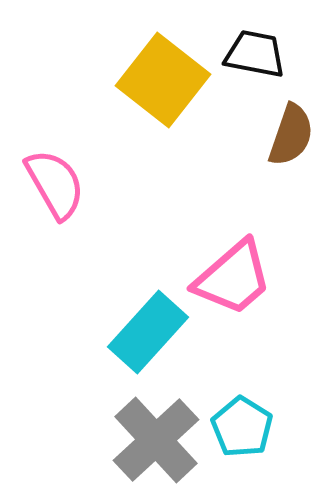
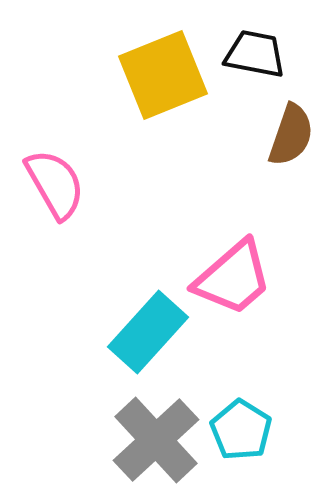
yellow square: moved 5 px up; rotated 30 degrees clockwise
cyan pentagon: moved 1 px left, 3 px down
